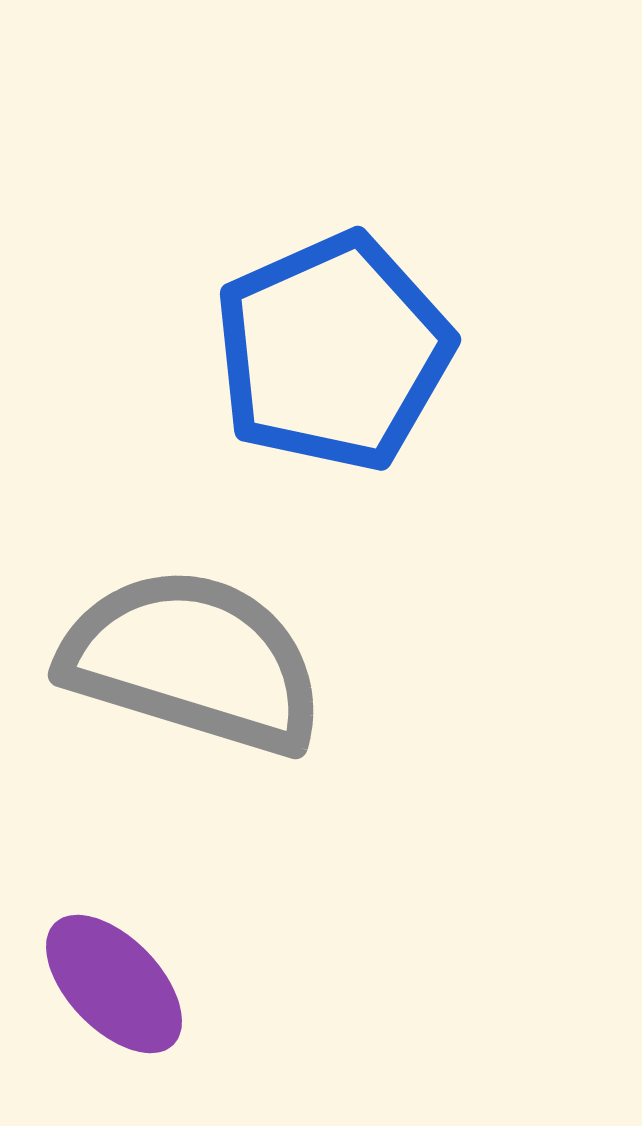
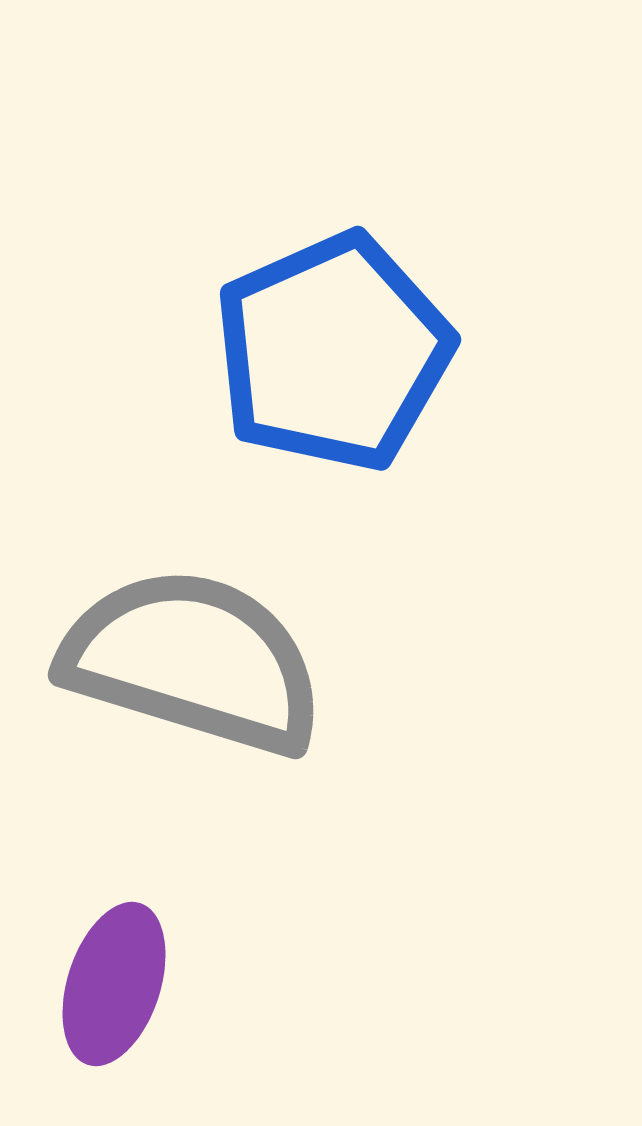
purple ellipse: rotated 62 degrees clockwise
